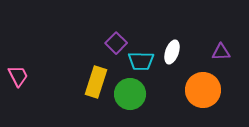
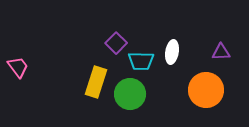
white ellipse: rotated 10 degrees counterclockwise
pink trapezoid: moved 9 px up; rotated 10 degrees counterclockwise
orange circle: moved 3 px right
